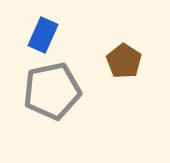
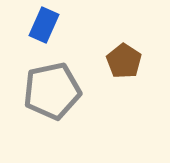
blue rectangle: moved 1 px right, 10 px up
